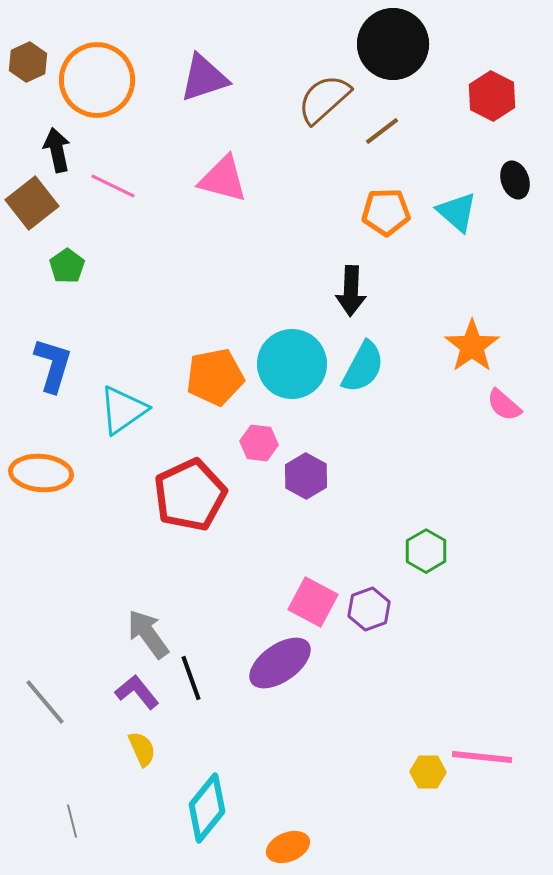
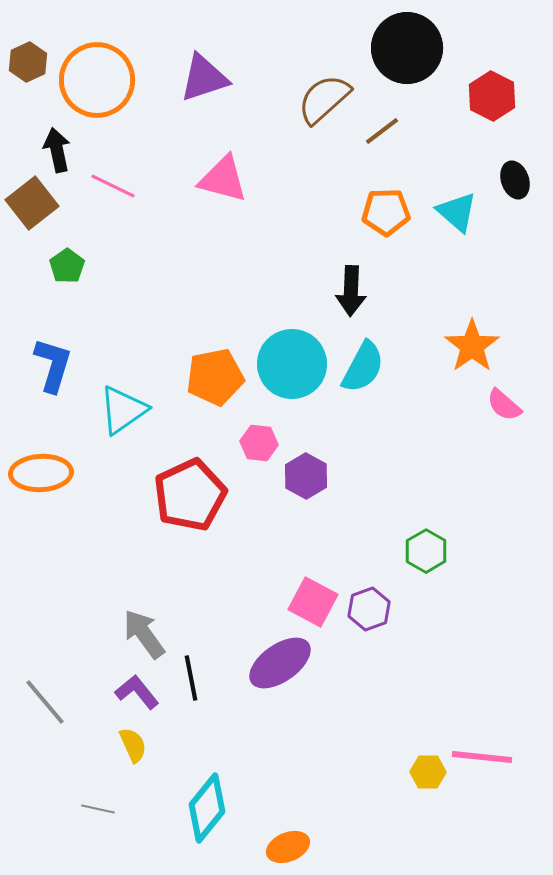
black circle at (393, 44): moved 14 px right, 4 px down
orange ellipse at (41, 473): rotated 8 degrees counterclockwise
gray arrow at (148, 634): moved 4 px left
black line at (191, 678): rotated 9 degrees clockwise
yellow semicircle at (142, 749): moved 9 px left, 4 px up
gray line at (72, 821): moved 26 px right, 12 px up; rotated 64 degrees counterclockwise
